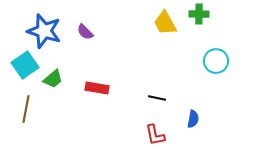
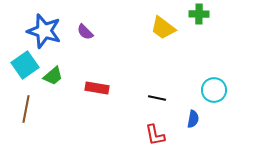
yellow trapezoid: moved 2 px left, 5 px down; rotated 24 degrees counterclockwise
cyan circle: moved 2 px left, 29 px down
green trapezoid: moved 3 px up
